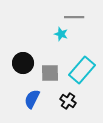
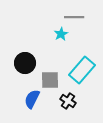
cyan star: rotated 24 degrees clockwise
black circle: moved 2 px right
gray square: moved 7 px down
